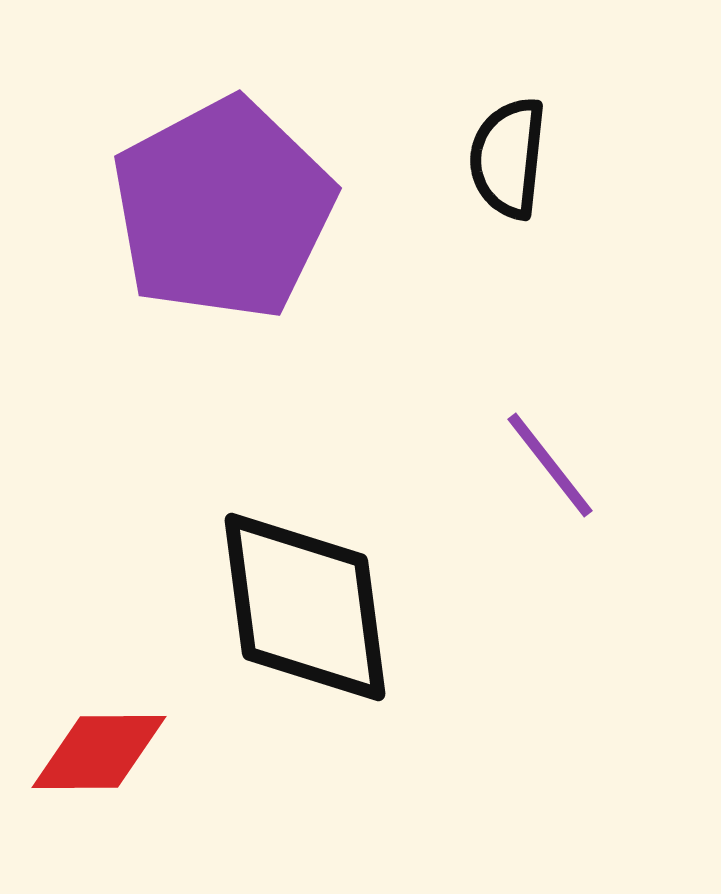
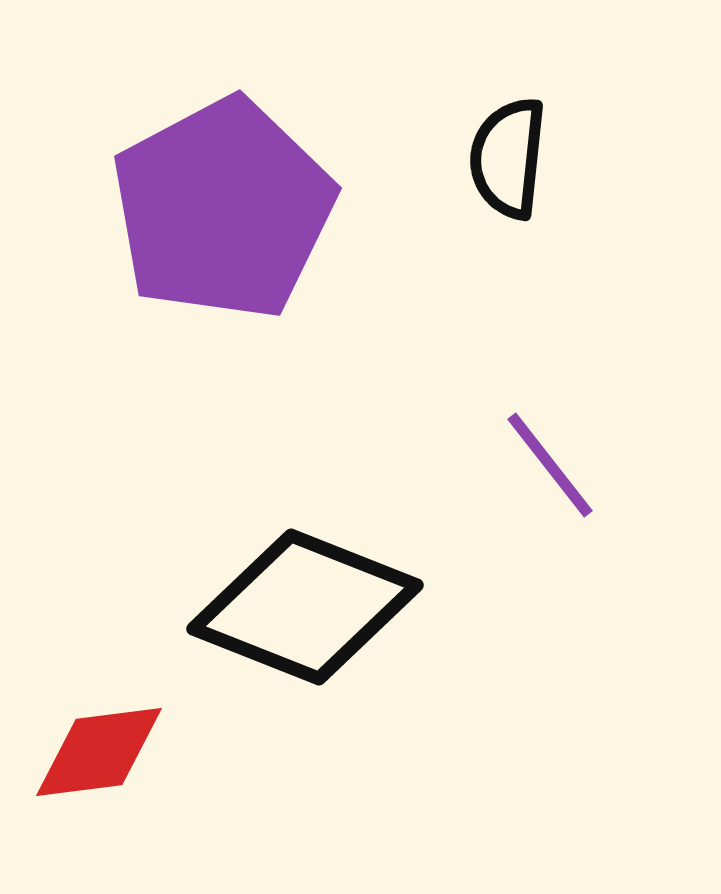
black diamond: rotated 61 degrees counterclockwise
red diamond: rotated 7 degrees counterclockwise
